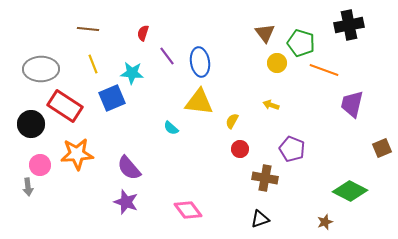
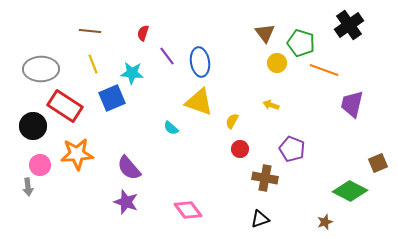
black cross: rotated 24 degrees counterclockwise
brown line: moved 2 px right, 2 px down
yellow triangle: rotated 12 degrees clockwise
black circle: moved 2 px right, 2 px down
brown square: moved 4 px left, 15 px down
